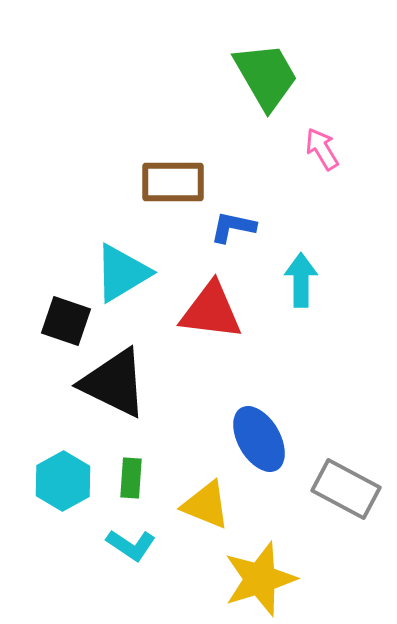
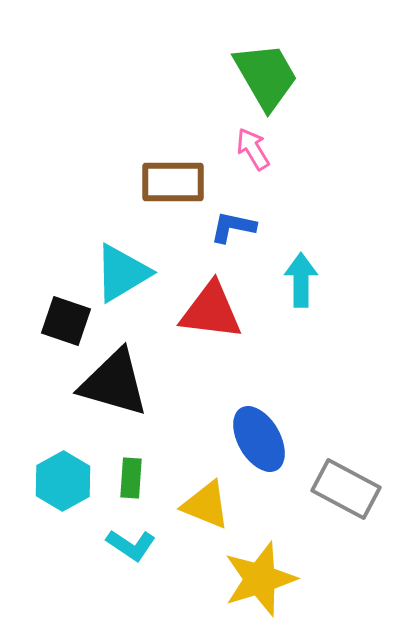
pink arrow: moved 69 px left
black triangle: rotated 10 degrees counterclockwise
